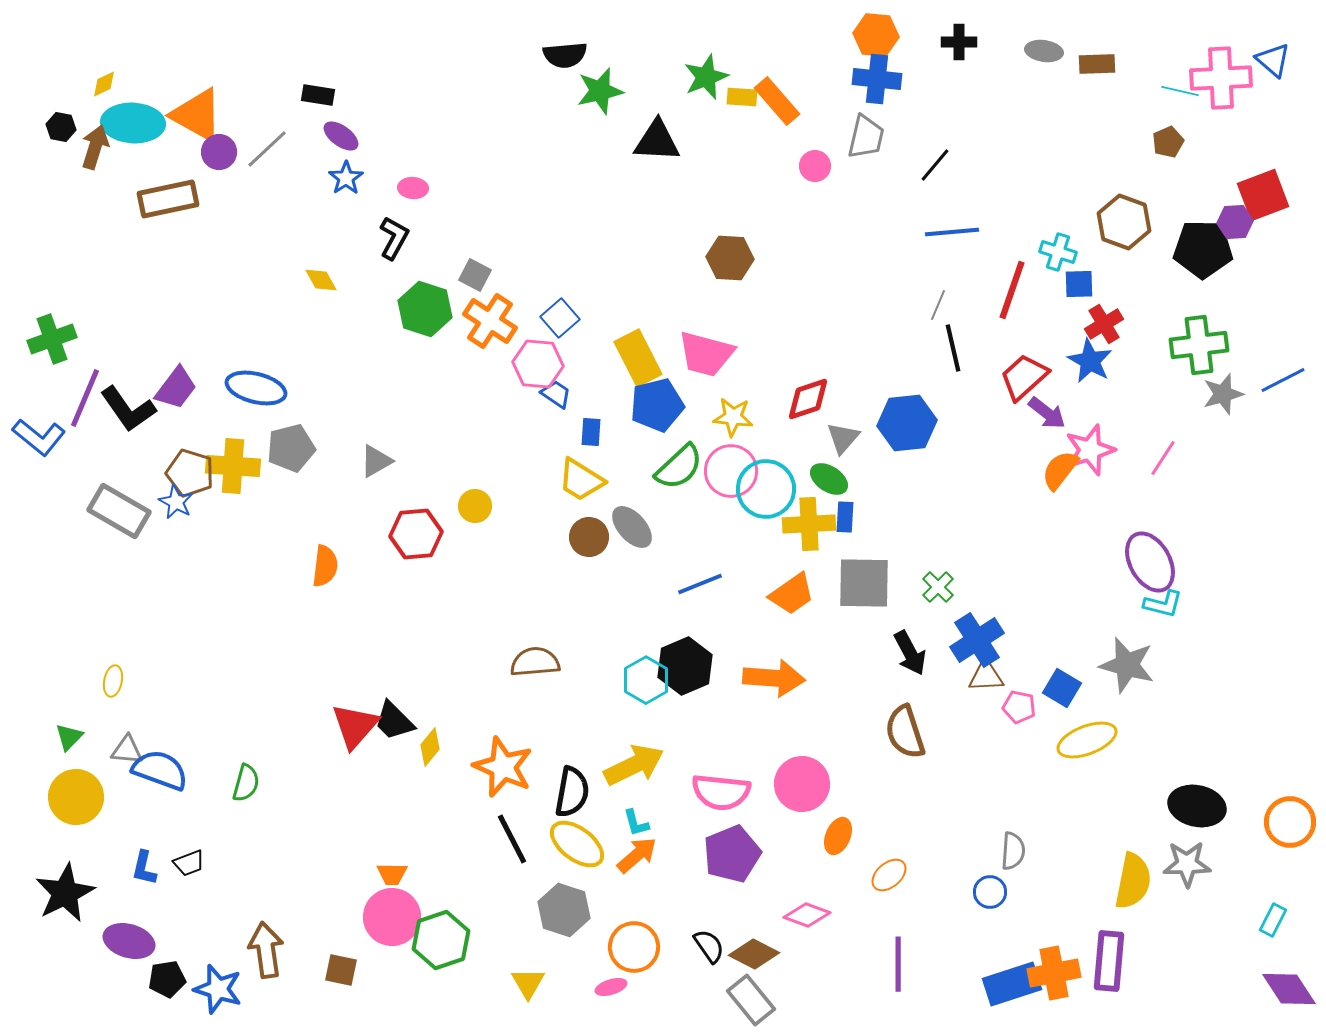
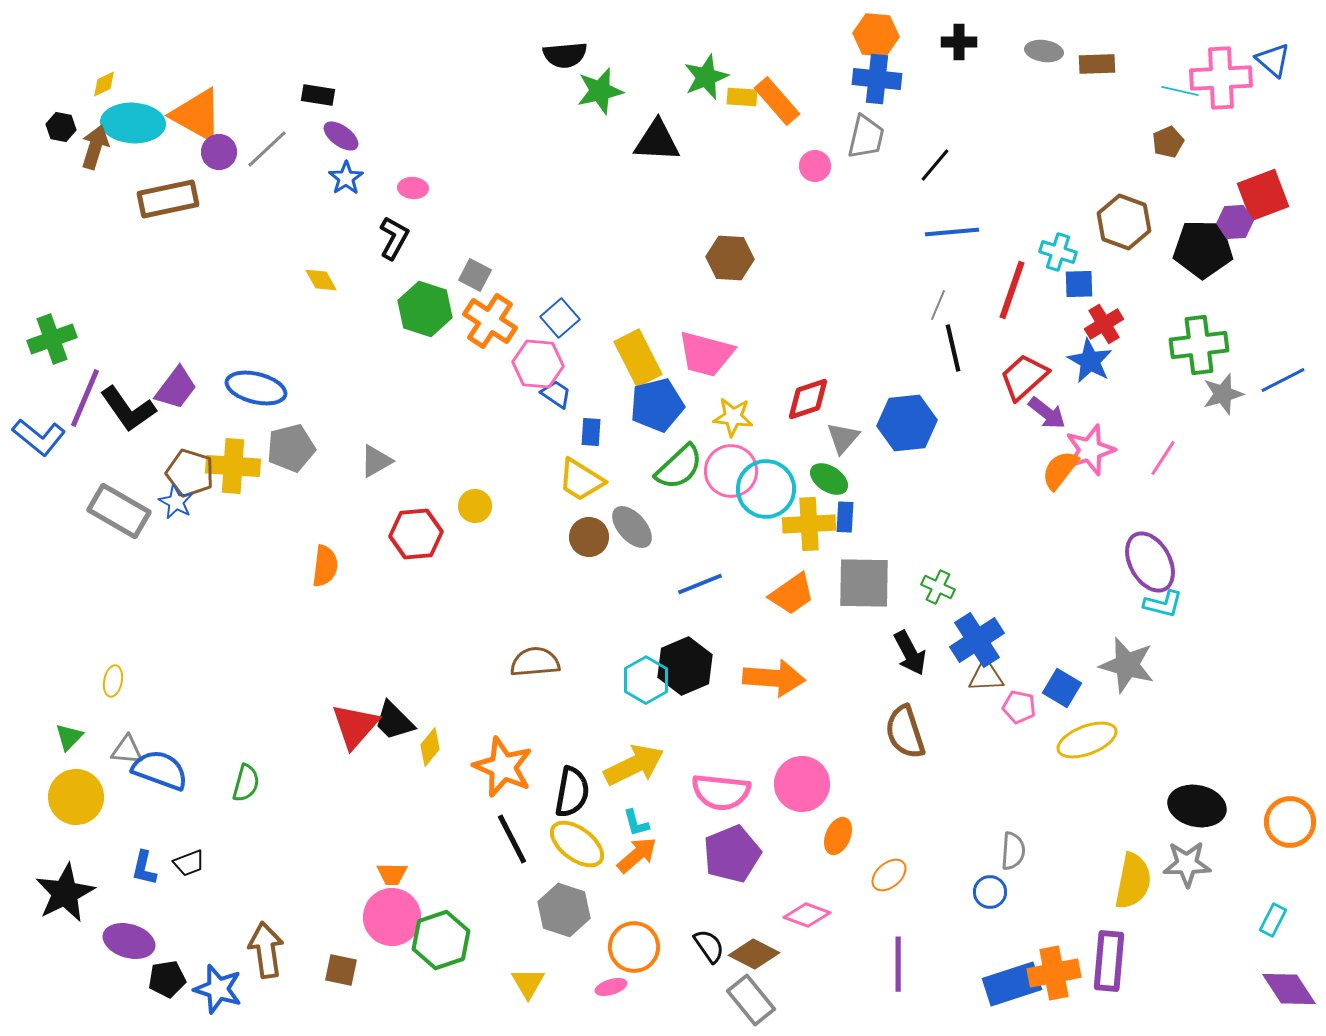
green cross at (938, 587): rotated 20 degrees counterclockwise
